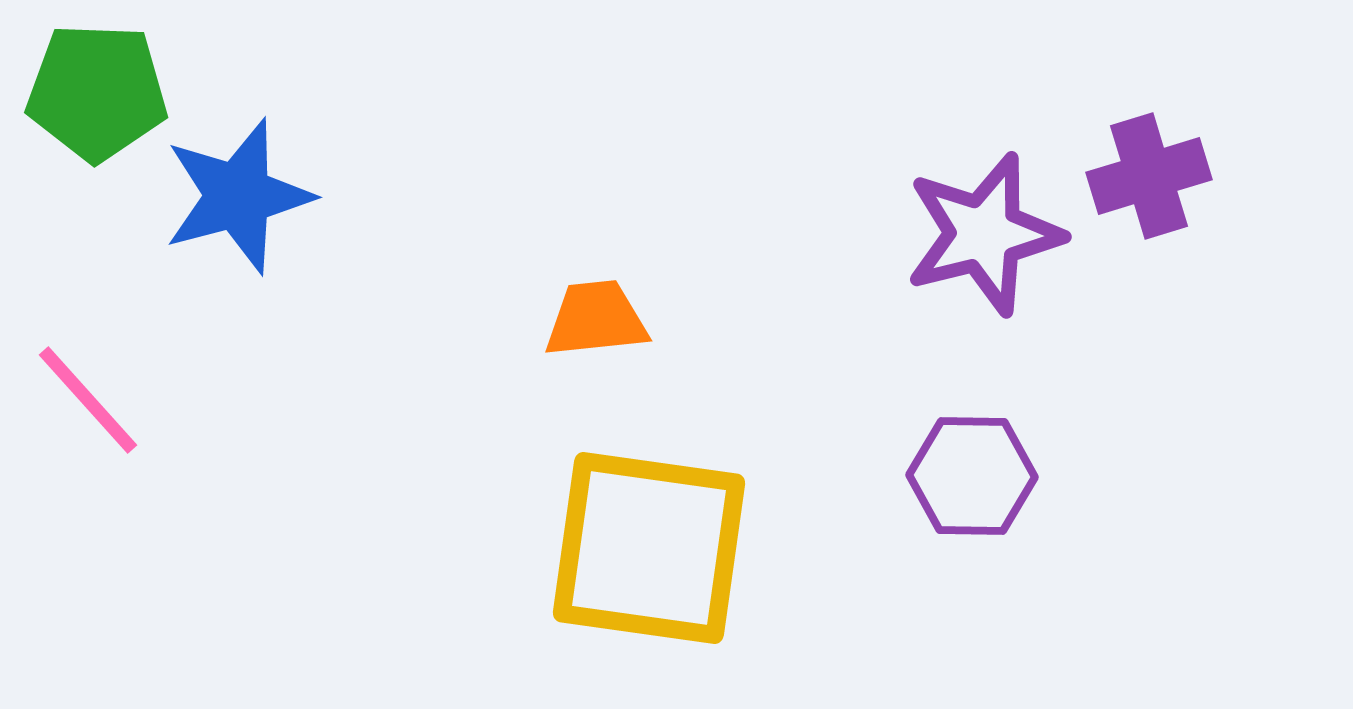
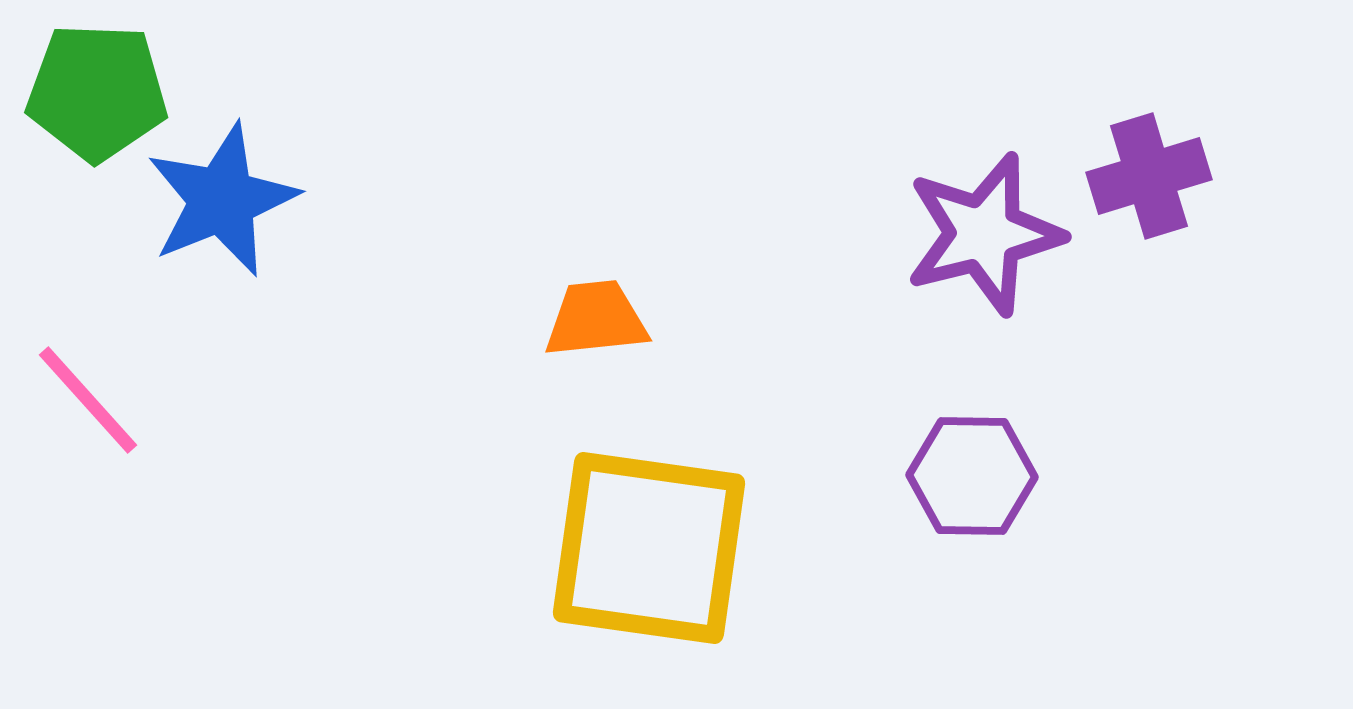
blue star: moved 16 px left, 4 px down; rotated 7 degrees counterclockwise
